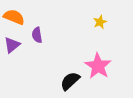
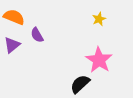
yellow star: moved 1 px left, 3 px up
purple semicircle: rotated 21 degrees counterclockwise
pink star: moved 1 px right, 6 px up
black semicircle: moved 10 px right, 3 px down
